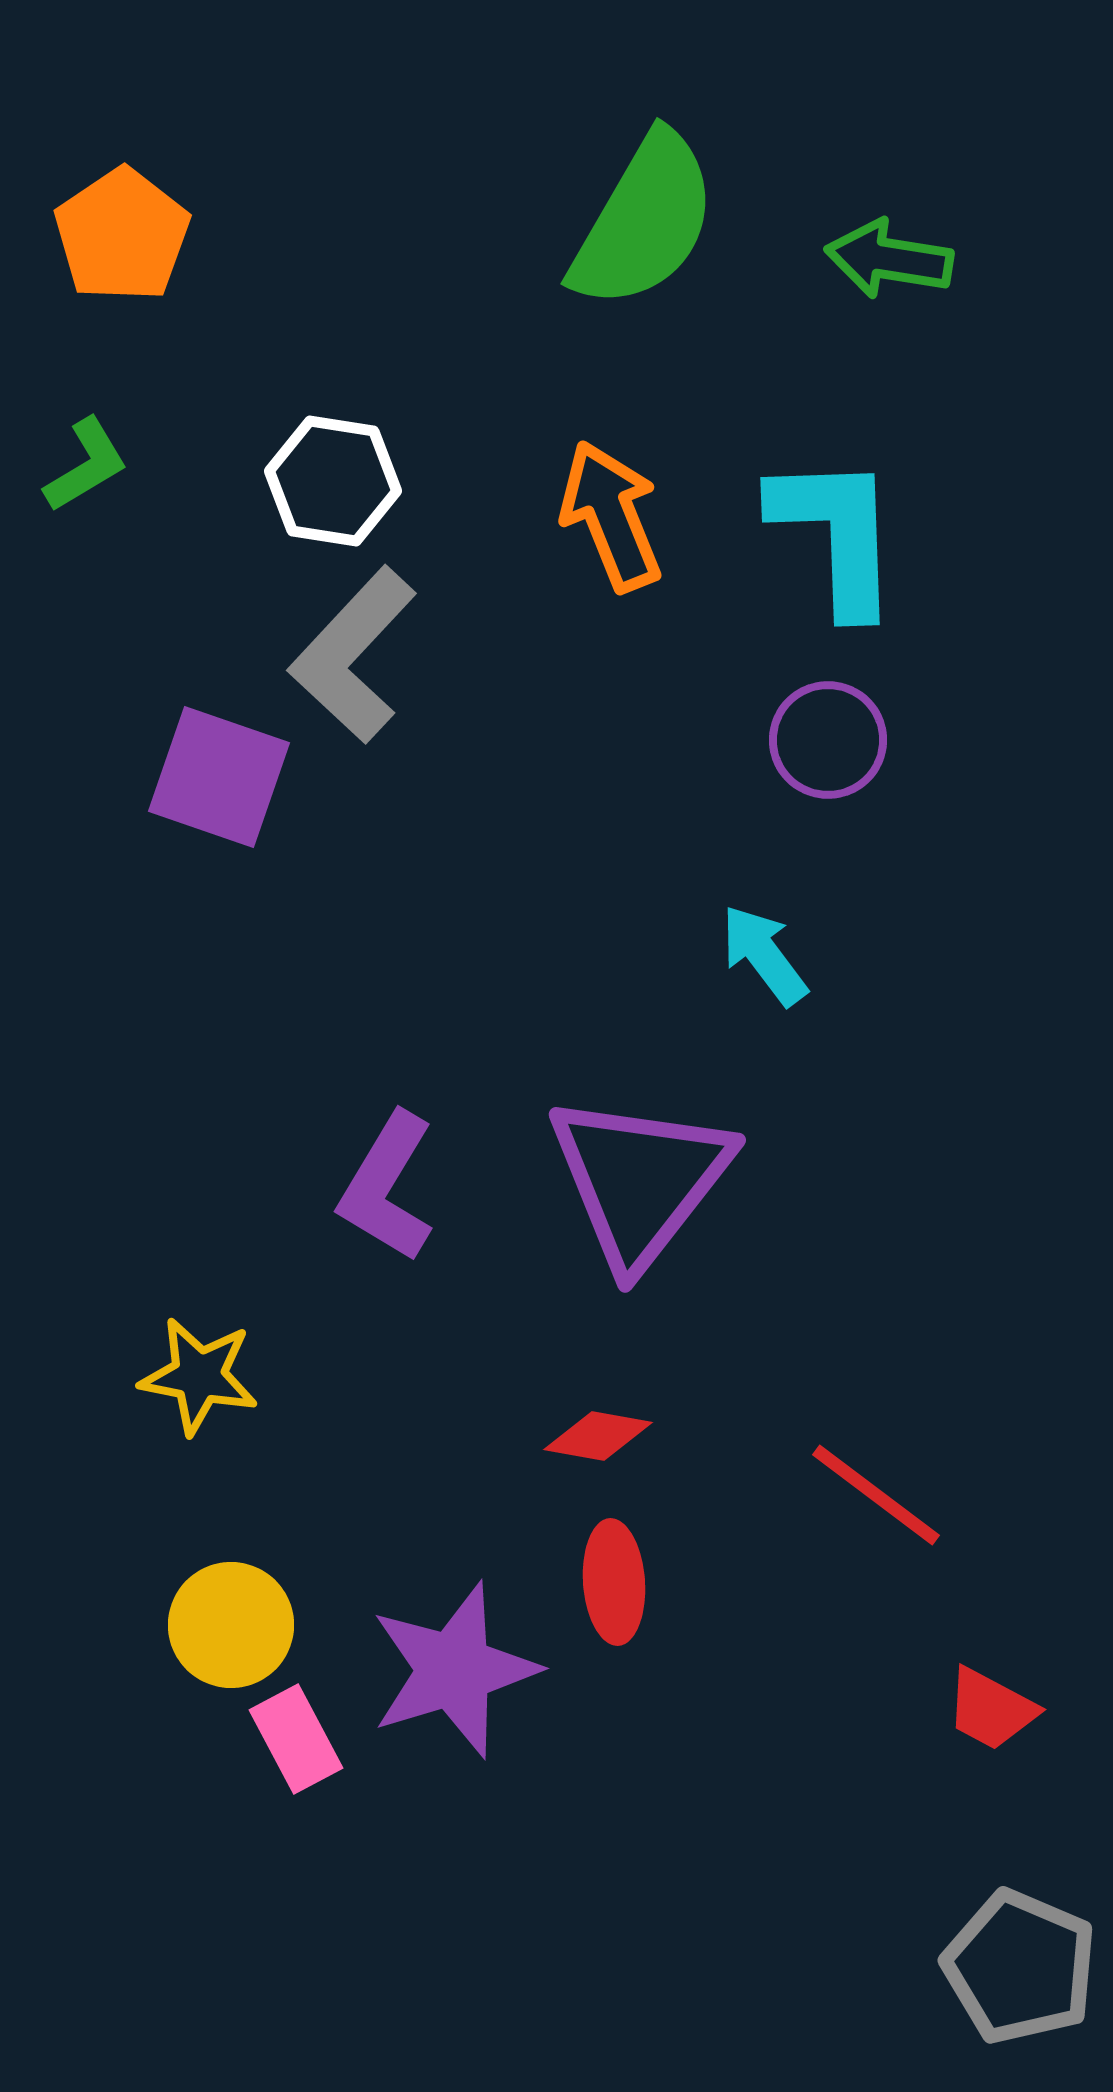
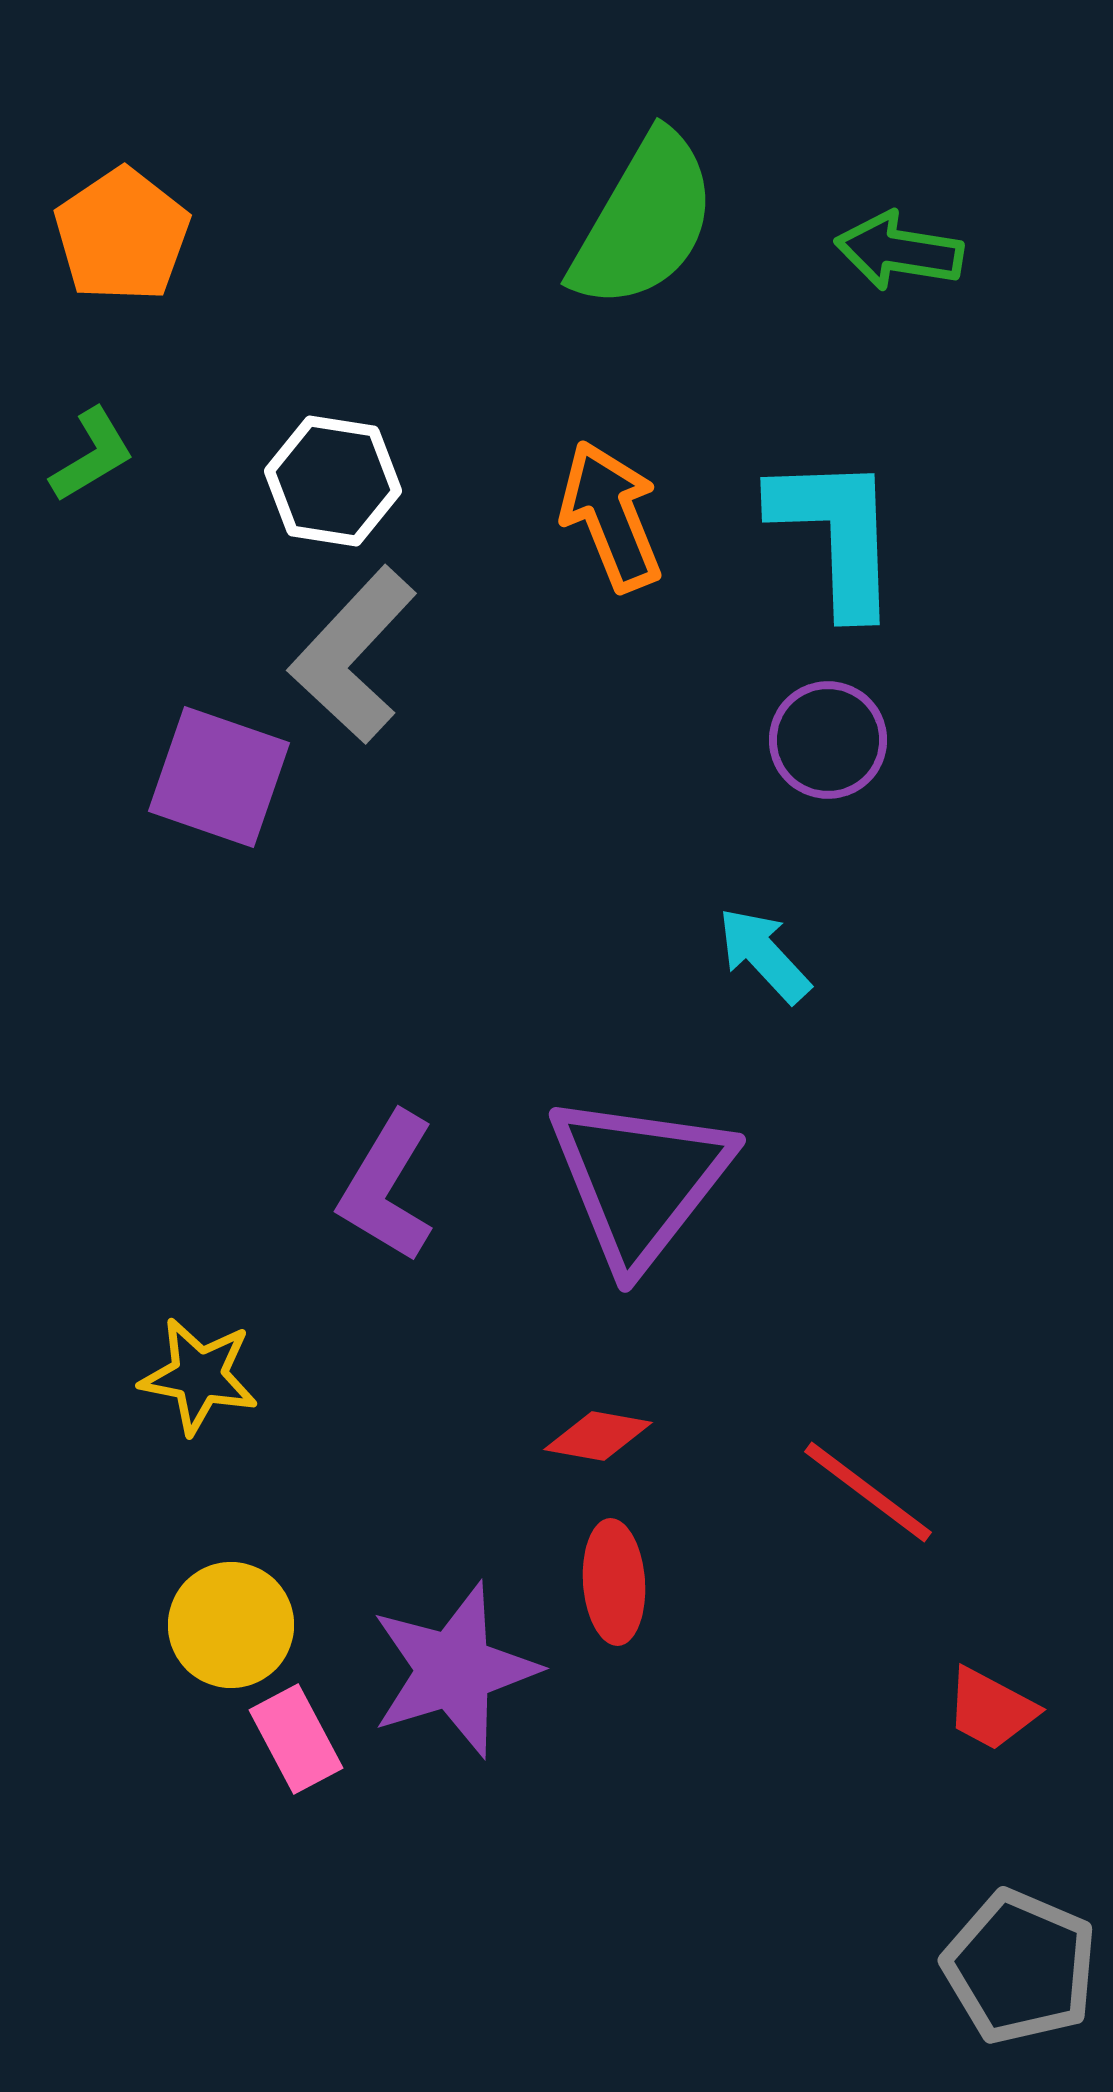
green arrow: moved 10 px right, 8 px up
green L-shape: moved 6 px right, 10 px up
cyan arrow: rotated 6 degrees counterclockwise
red line: moved 8 px left, 3 px up
